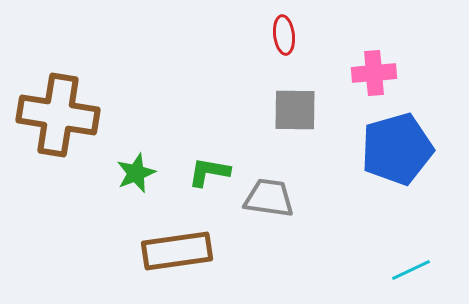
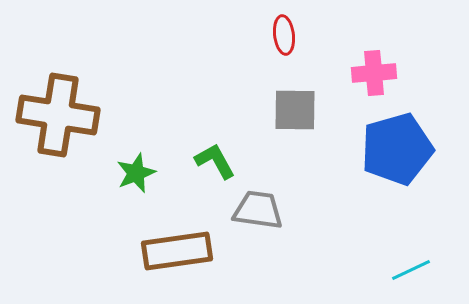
green L-shape: moved 6 px right, 11 px up; rotated 51 degrees clockwise
gray trapezoid: moved 11 px left, 12 px down
